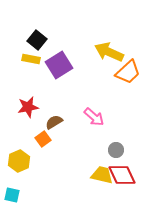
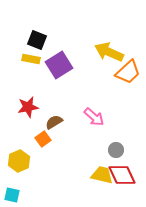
black square: rotated 18 degrees counterclockwise
